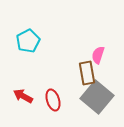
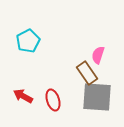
brown rectangle: rotated 25 degrees counterclockwise
gray square: rotated 36 degrees counterclockwise
